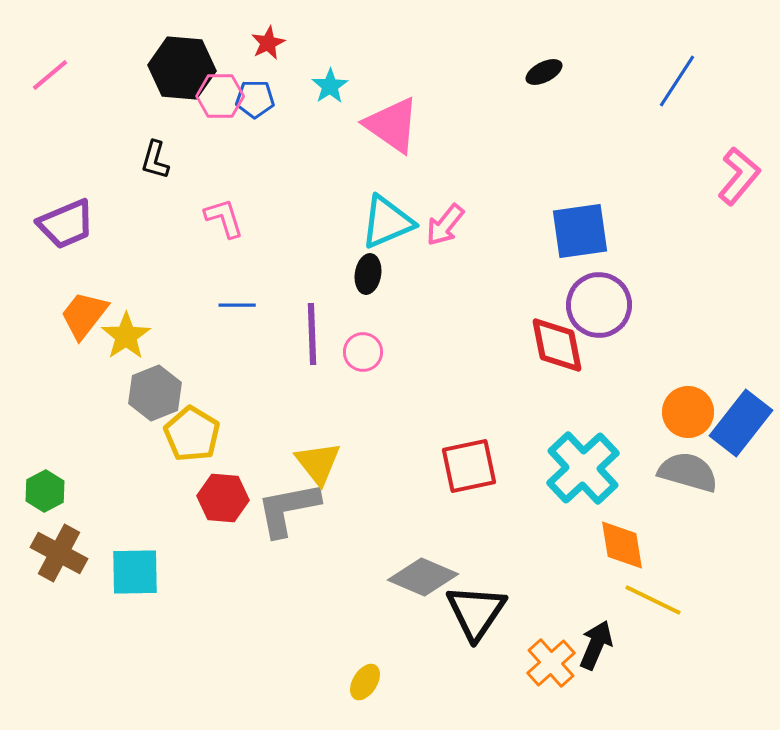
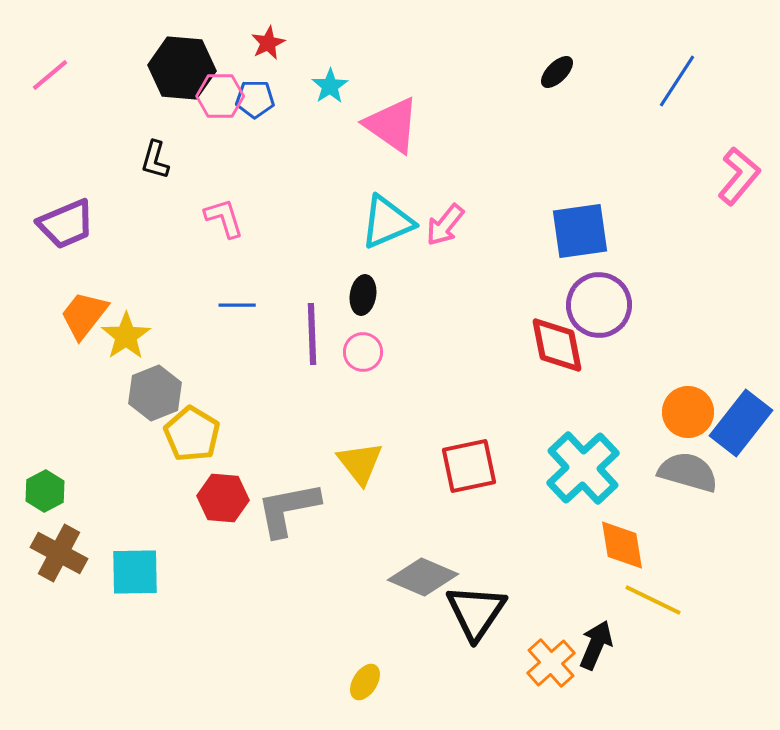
black ellipse at (544, 72): moved 13 px right; rotated 18 degrees counterclockwise
black ellipse at (368, 274): moved 5 px left, 21 px down
yellow triangle at (318, 463): moved 42 px right
